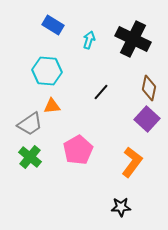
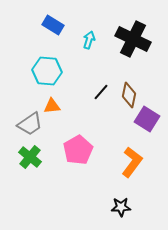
brown diamond: moved 20 px left, 7 px down
purple square: rotated 10 degrees counterclockwise
